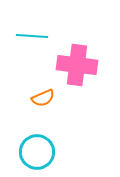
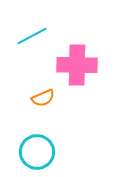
cyan line: rotated 32 degrees counterclockwise
pink cross: rotated 6 degrees counterclockwise
